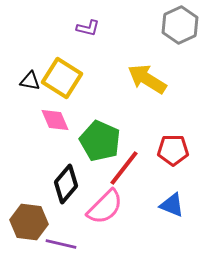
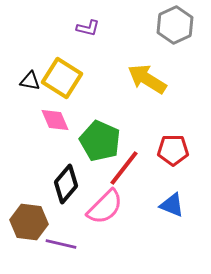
gray hexagon: moved 5 px left
